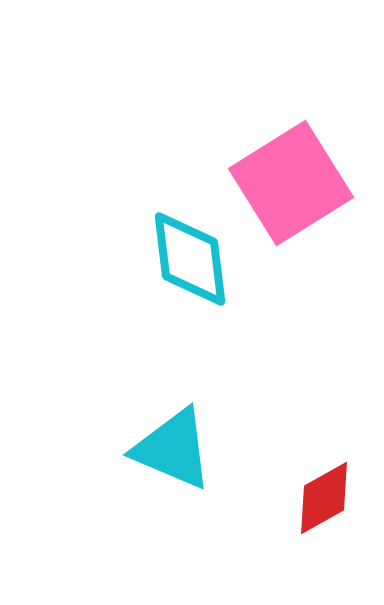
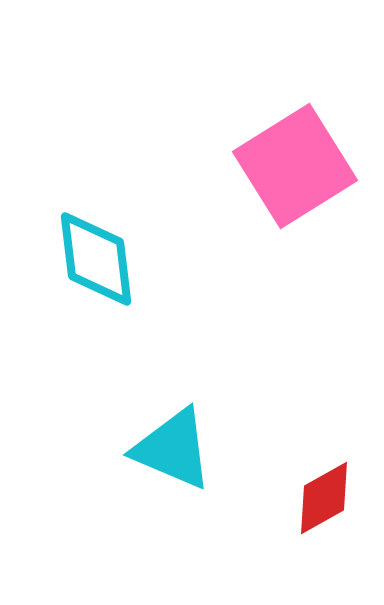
pink square: moved 4 px right, 17 px up
cyan diamond: moved 94 px left
